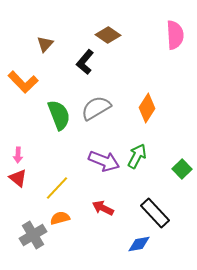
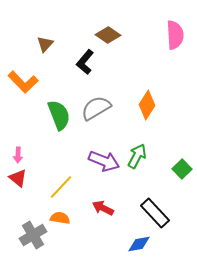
orange diamond: moved 3 px up
yellow line: moved 4 px right, 1 px up
orange semicircle: rotated 24 degrees clockwise
